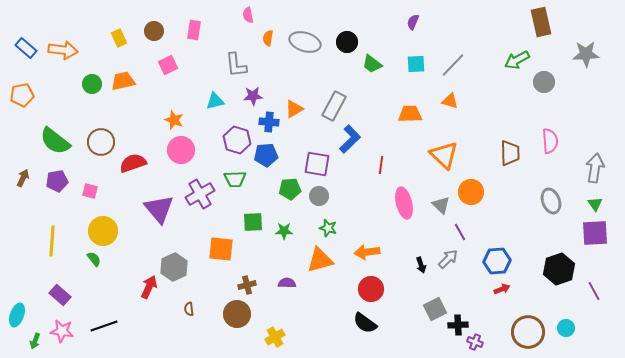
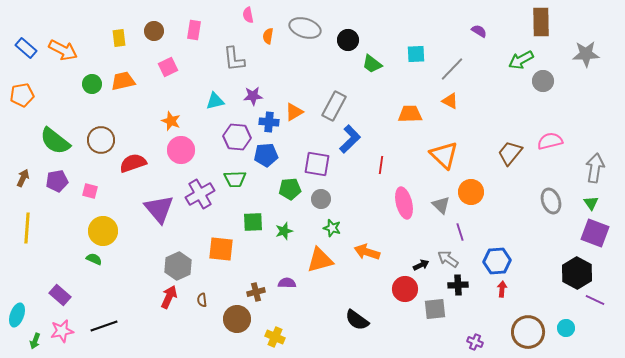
purple semicircle at (413, 22): moved 66 px right, 9 px down; rotated 98 degrees clockwise
brown rectangle at (541, 22): rotated 12 degrees clockwise
yellow rectangle at (119, 38): rotated 18 degrees clockwise
orange semicircle at (268, 38): moved 2 px up
gray ellipse at (305, 42): moved 14 px up
black circle at (347, 42): moved 1 px right, 2 px up
orange arrow at (63, 50): rotated 20 degrees clockwise
green arrow at (517, 60): moved 4 px right
cyan square at (416, 64): moved 10 px up
pink square at (168, 65): moved 2 px down
gray L-shape at (236, 65): moved 2 px left, 6 px up
gray line at (453, 65): moved 1 px left, 4 px down
gray circle at (544, 82): moved 1 px left, 1 px up
orange triangle at (450, 101): rotated 12 degrees clockwise
orange triangle at (294, 109): moved 3 px down
orange star at (174, 120): moved 3 px left, 1 px down
purple hexagon at (237, 140): moved 3 px up; rotated 12 degrees counterclockwise
pink semicircle at (550, 141): rotated 100 degrees counterclockwise
brown circle at (101, 142): moved 2 px up
brown trapezoid at (510, 153): rotated 140 degrees counterclockwise
gray circle at (319, 196): moved 2 px right, 3 px down
green triangle at (595, 204): moved 4 px left, 1 px up
green star at (328, 228): moved 4 px right
green star at (284, 231): rotated 18 degrees counterclockwise
purple line at (460, 232): rotated 12 degrees clockwise
purple square at (595, 233): rotated 24 degrees clockwise
yellow line at (52, 241): moved 25 px left, 13 px up
orange arrow at (367, 252): rotated 25 degrees clockwise
green semicircle at (94, 259): rotated 28 degrees counterclockwise
gray arrow at (448, 259): rotated 100 degrees counterclockwise
black arrow at (421, 265): rotated 98 degrees counterclockwise
gray hexagon at (174, 267): moved 4 px right, 1 px up
black hexagon at (559, 269): moved 18 px right, 4 px down; rotated 12 degrees counterclockwise
brown cross at (247, 285): moved 9 px right, 7 px down
red arrow at (149, 287): moved 20 px right, 10 px down
red circle at (371, 289): moved 34 px right
red arrow at (502, 289): rotated 63 degrees counterclockwise
purple line at (594, 291): moved 1 px right, 9 px down; rotated 36 degrees counterclockwise
brown semicircle at (189, 309): moved 13 px right, 9 px up
gray square at (435, 309): rotated 20 degrees clockwise
brown circle at (237, 314): moved 5 px down
black semicircle at (365, 323): moved 8 px left, 3 px up
black cross at (458, 325): moved 40 px up
pink star at (62, 331): rotated 20 degrees counterclockwise
yellow cross at (275, 337): rotated 36 degrees counterclockwise
